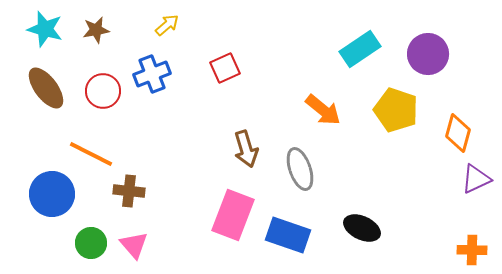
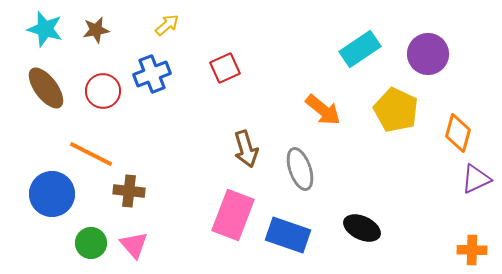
yellow pentagon: rotated 6 degrees clockwise
